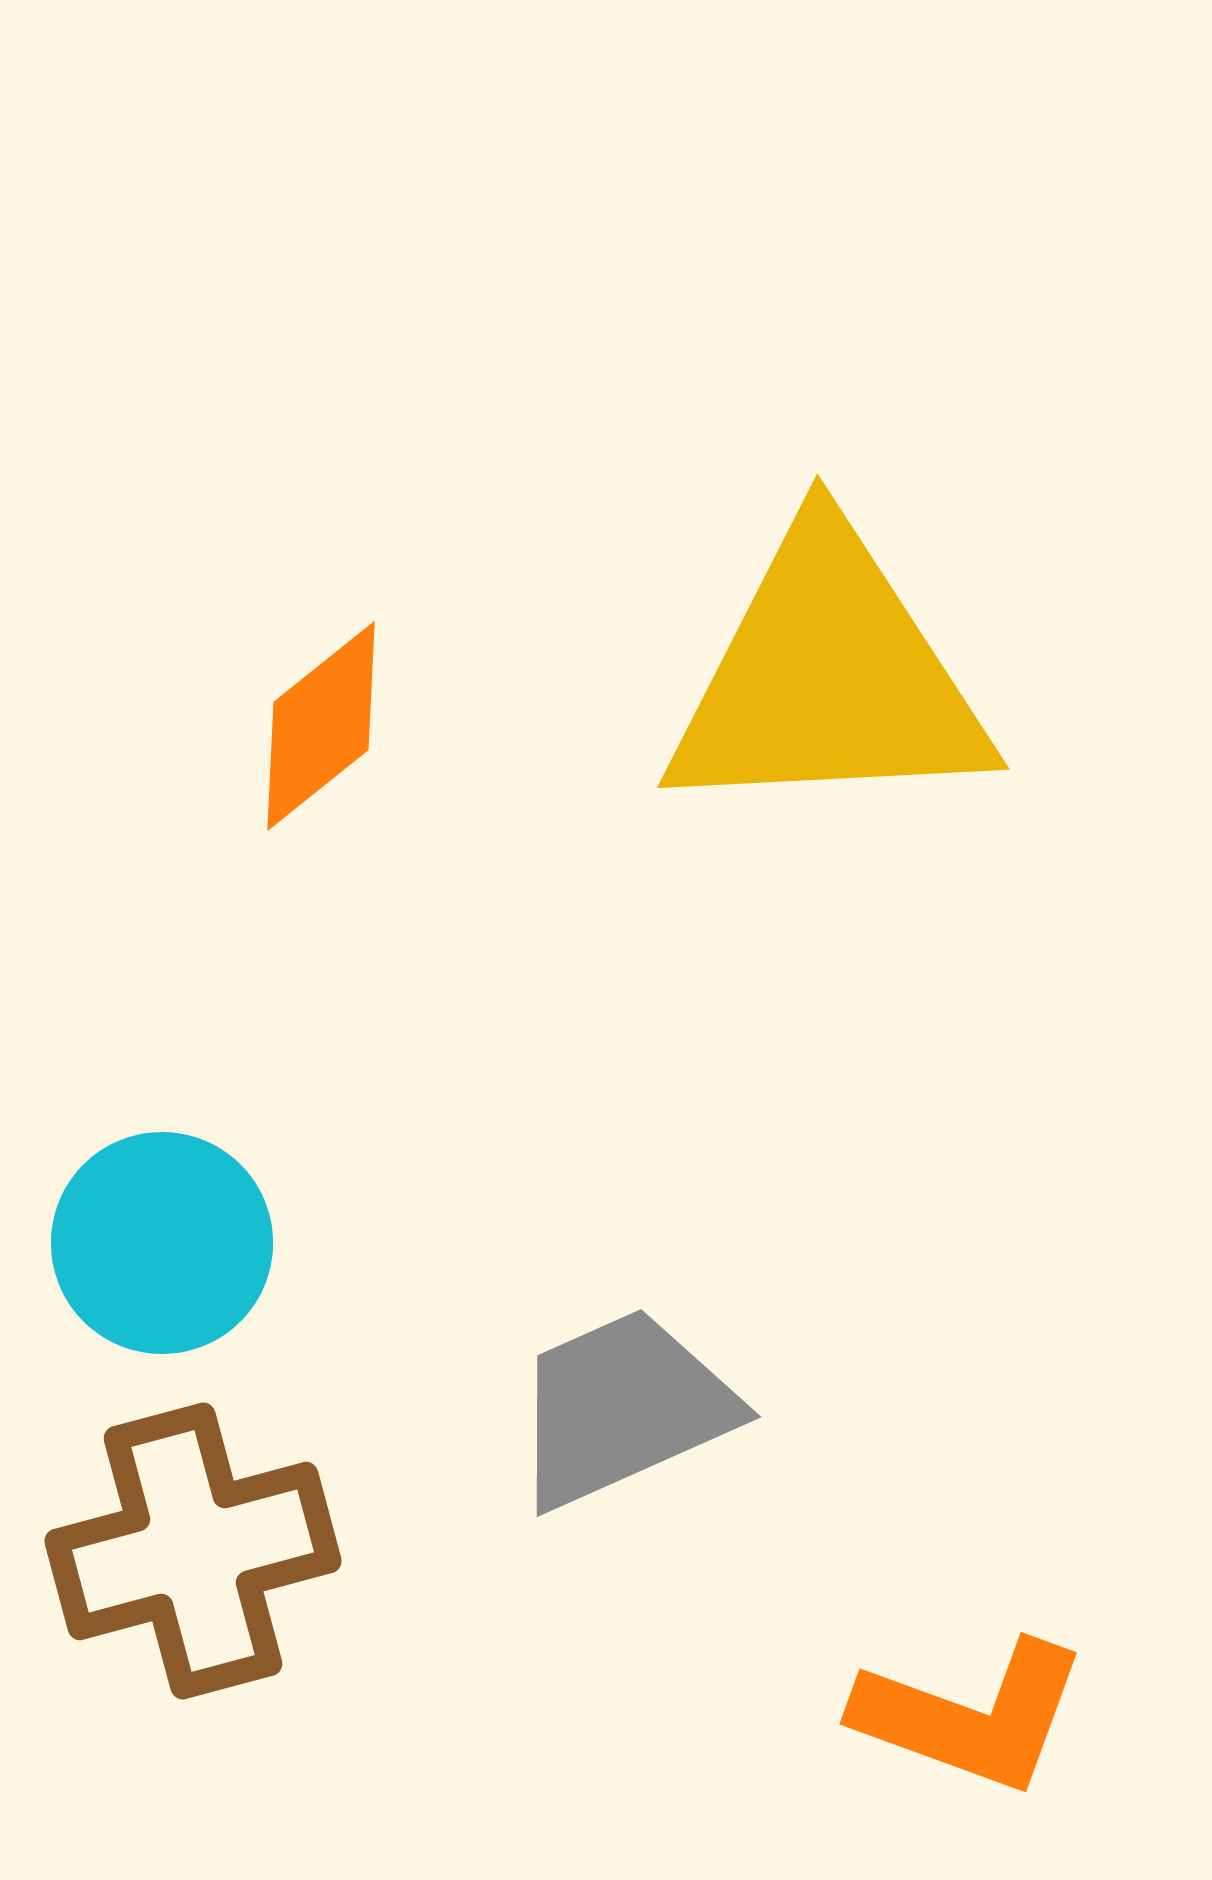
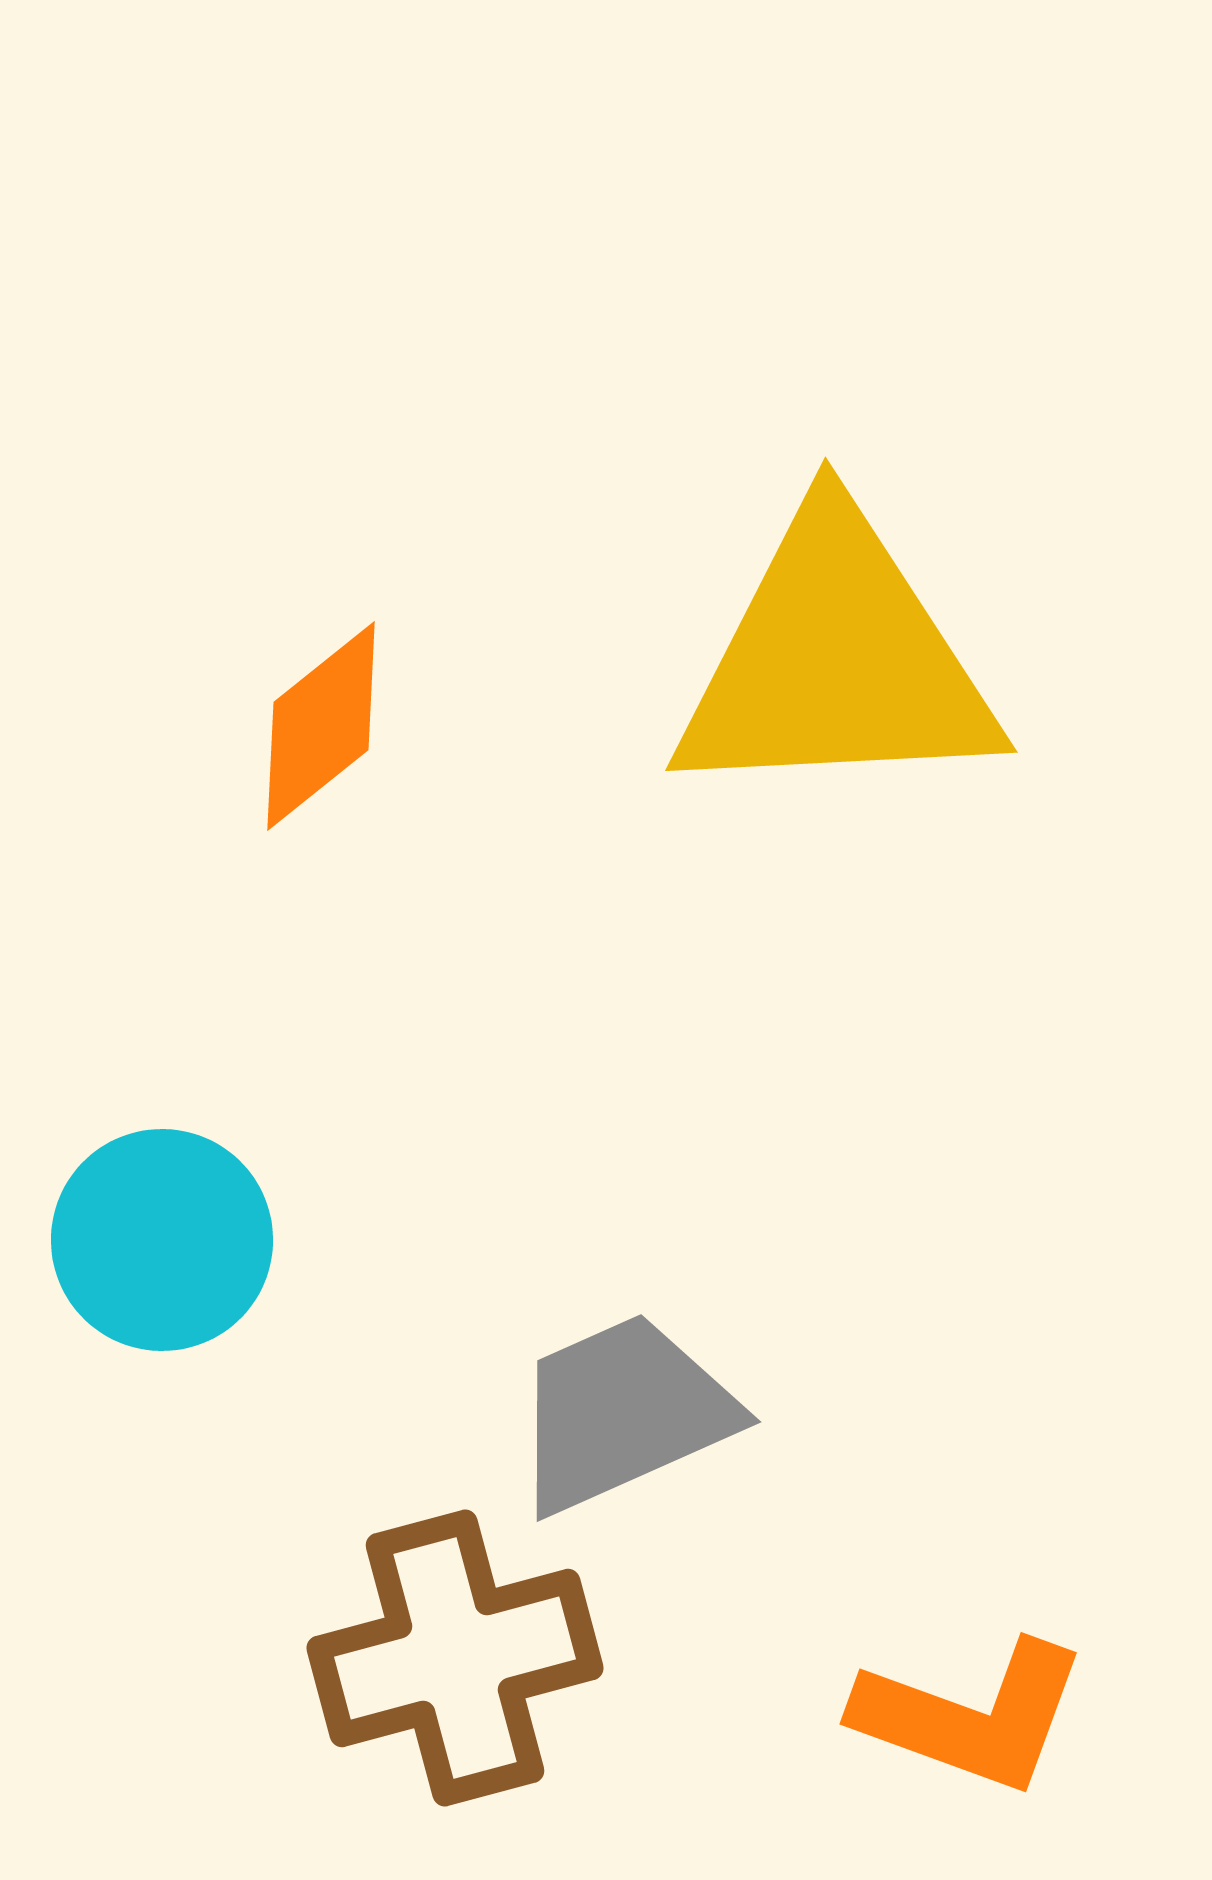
yellow triangle: moved 8 px right, 17 px up
cyan circle: moved 3 px up
gray trapezoid: moved 5 px down
brown cross: moved 262 px right, 107 px down
